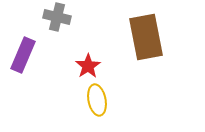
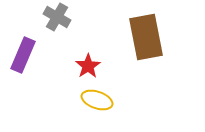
gray cross: rotated 16 degrees clockwise
yellow ellipse: rotated 60 degrees counterclockwise
